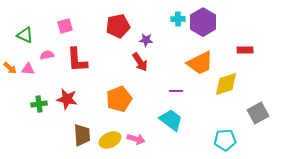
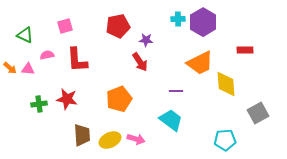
yellow diamond: rotated 76 degrees counterclockwise
